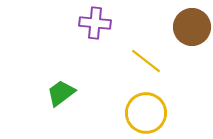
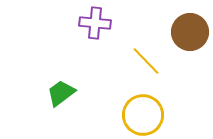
brown circle: moved 2 px left, 5 px down
yellow line: rotated 8 degrees clockwise
yellow circle: moved 3 px left, 2 px down
